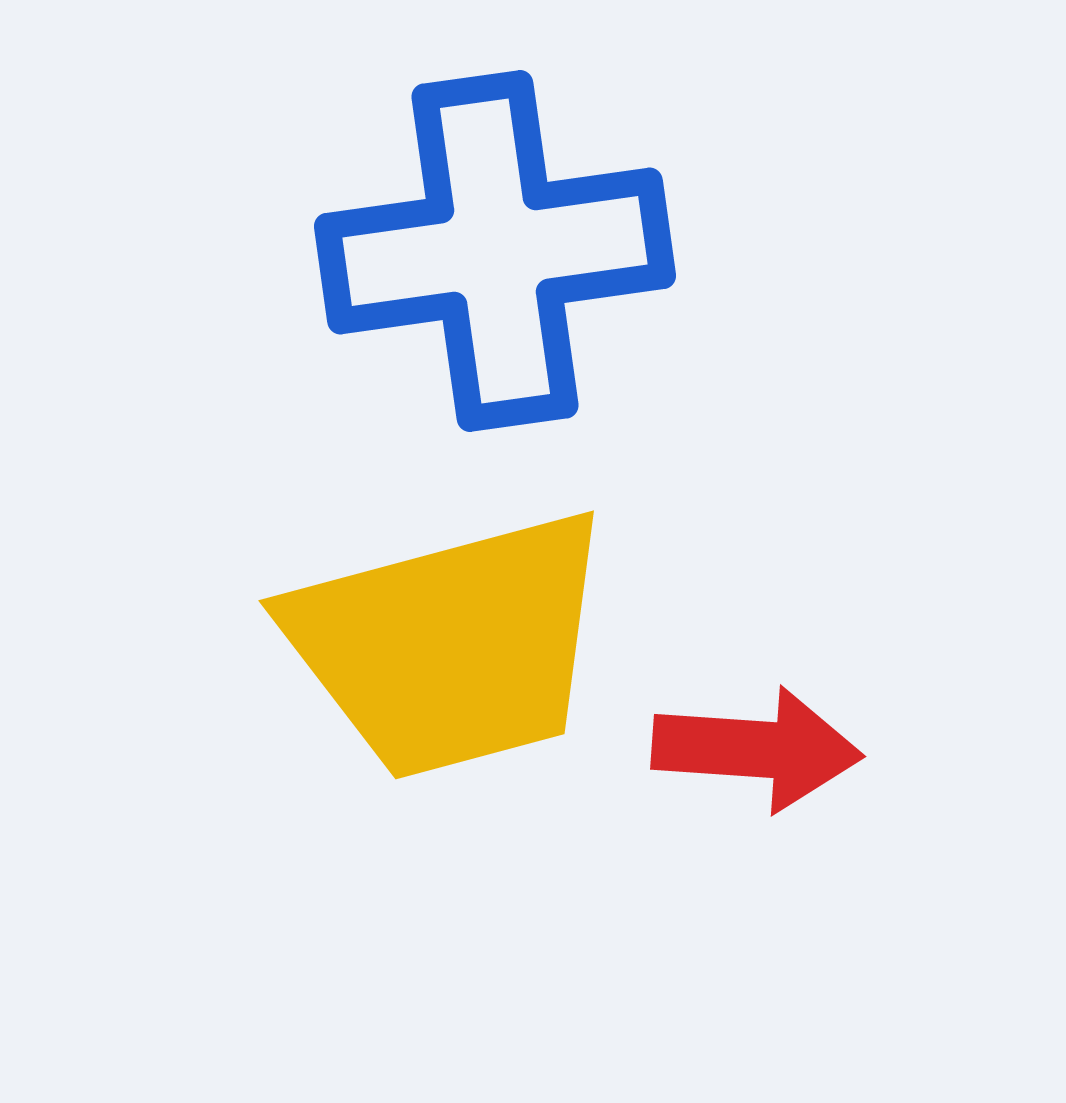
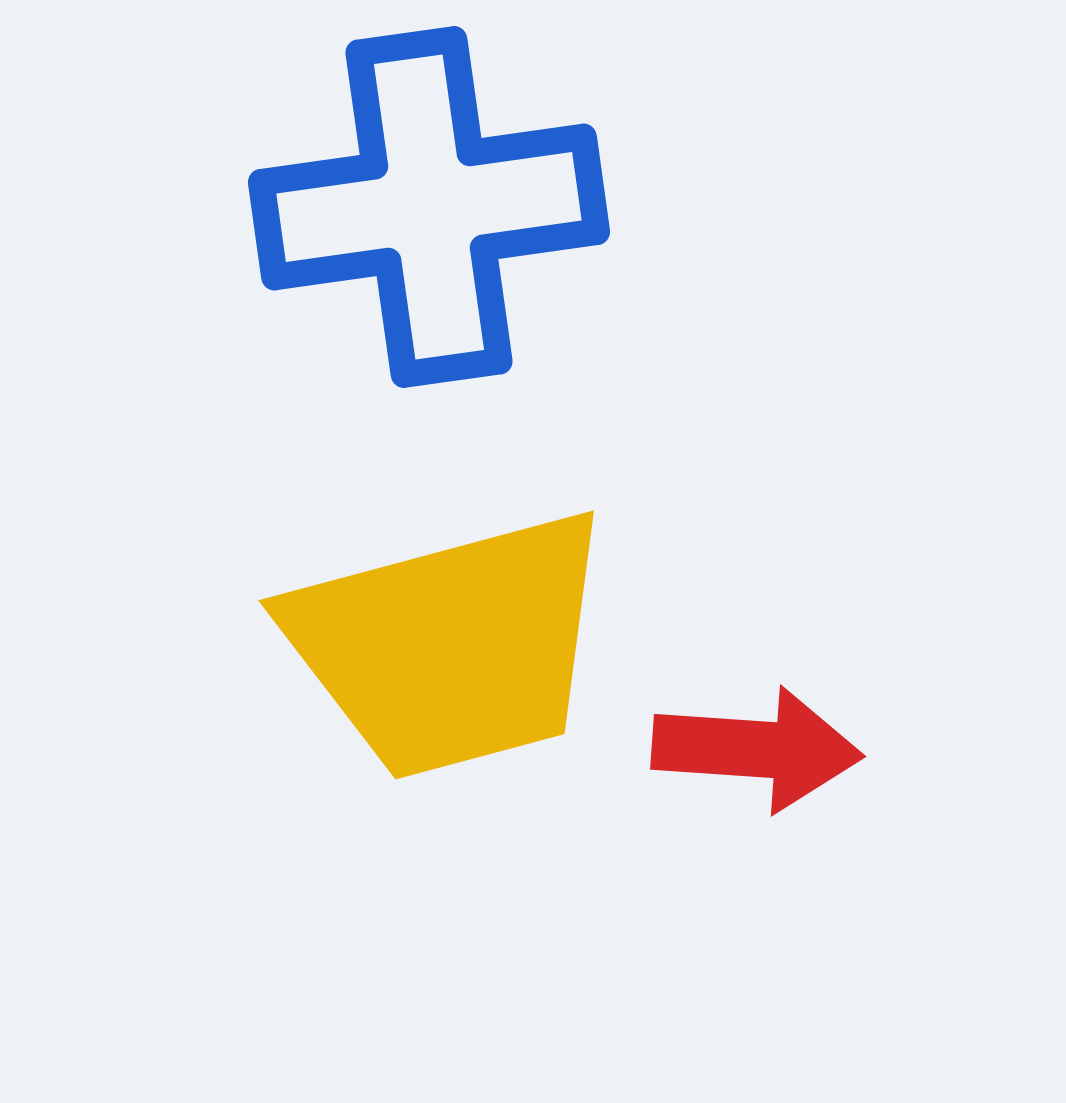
blue cross: moved 66 px left, 44 px up
